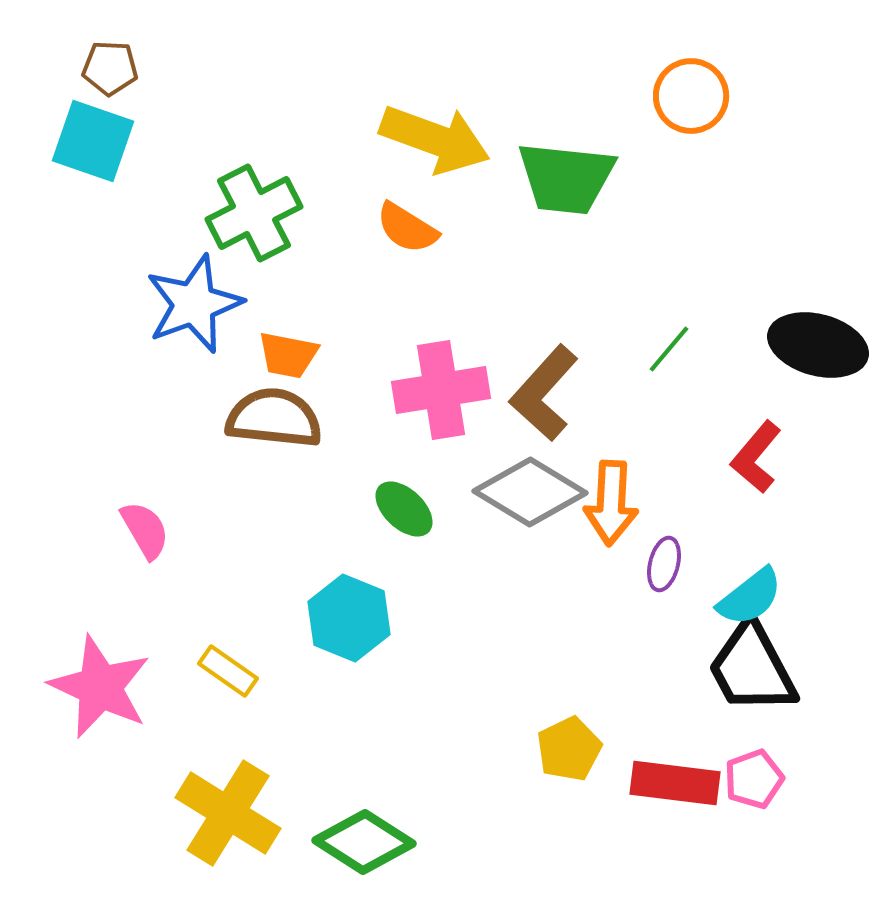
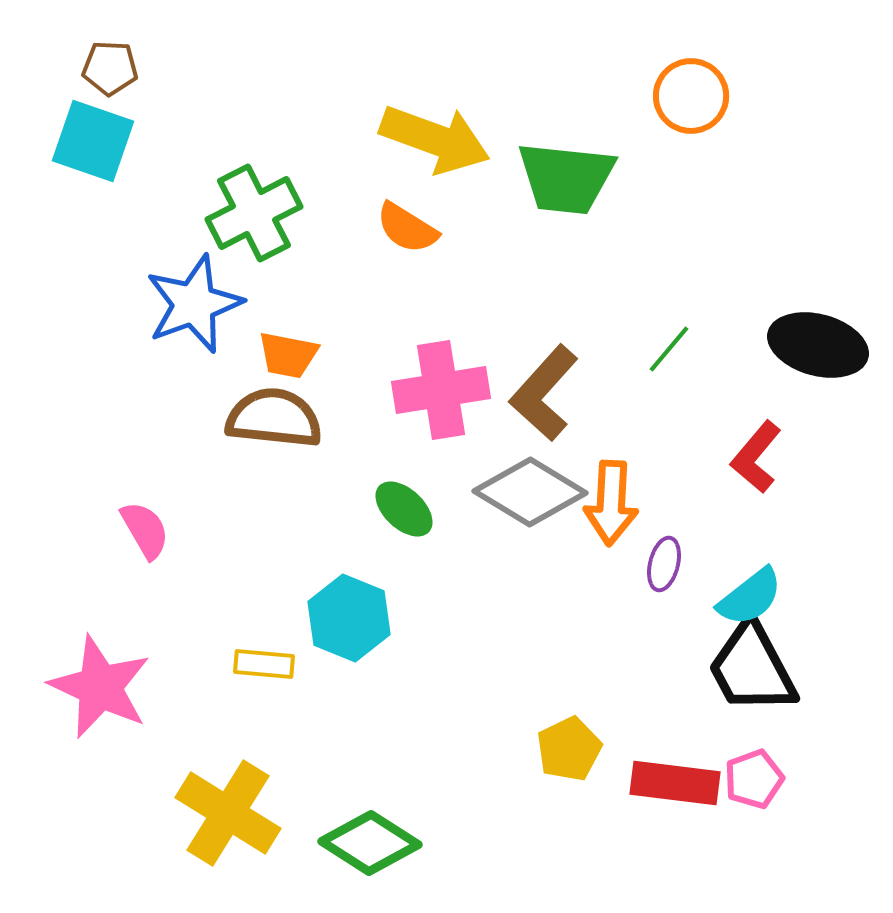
yellow rectangle: moved 36 px right, 7 px up; rotated 30 degrees counterclockwise
green diamond: moved 6 px right, 1 px down
